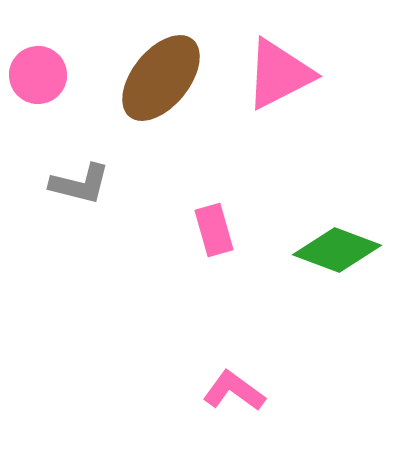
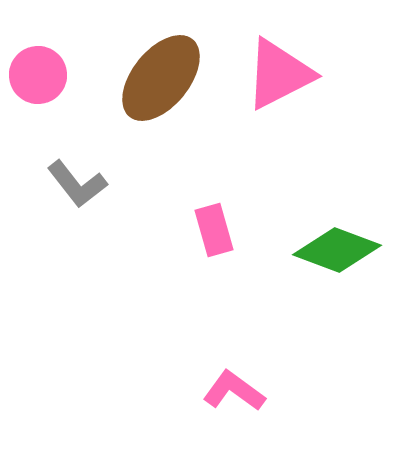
gray L-shape: moved 3 px left; rotated 38 degrees clockwise
